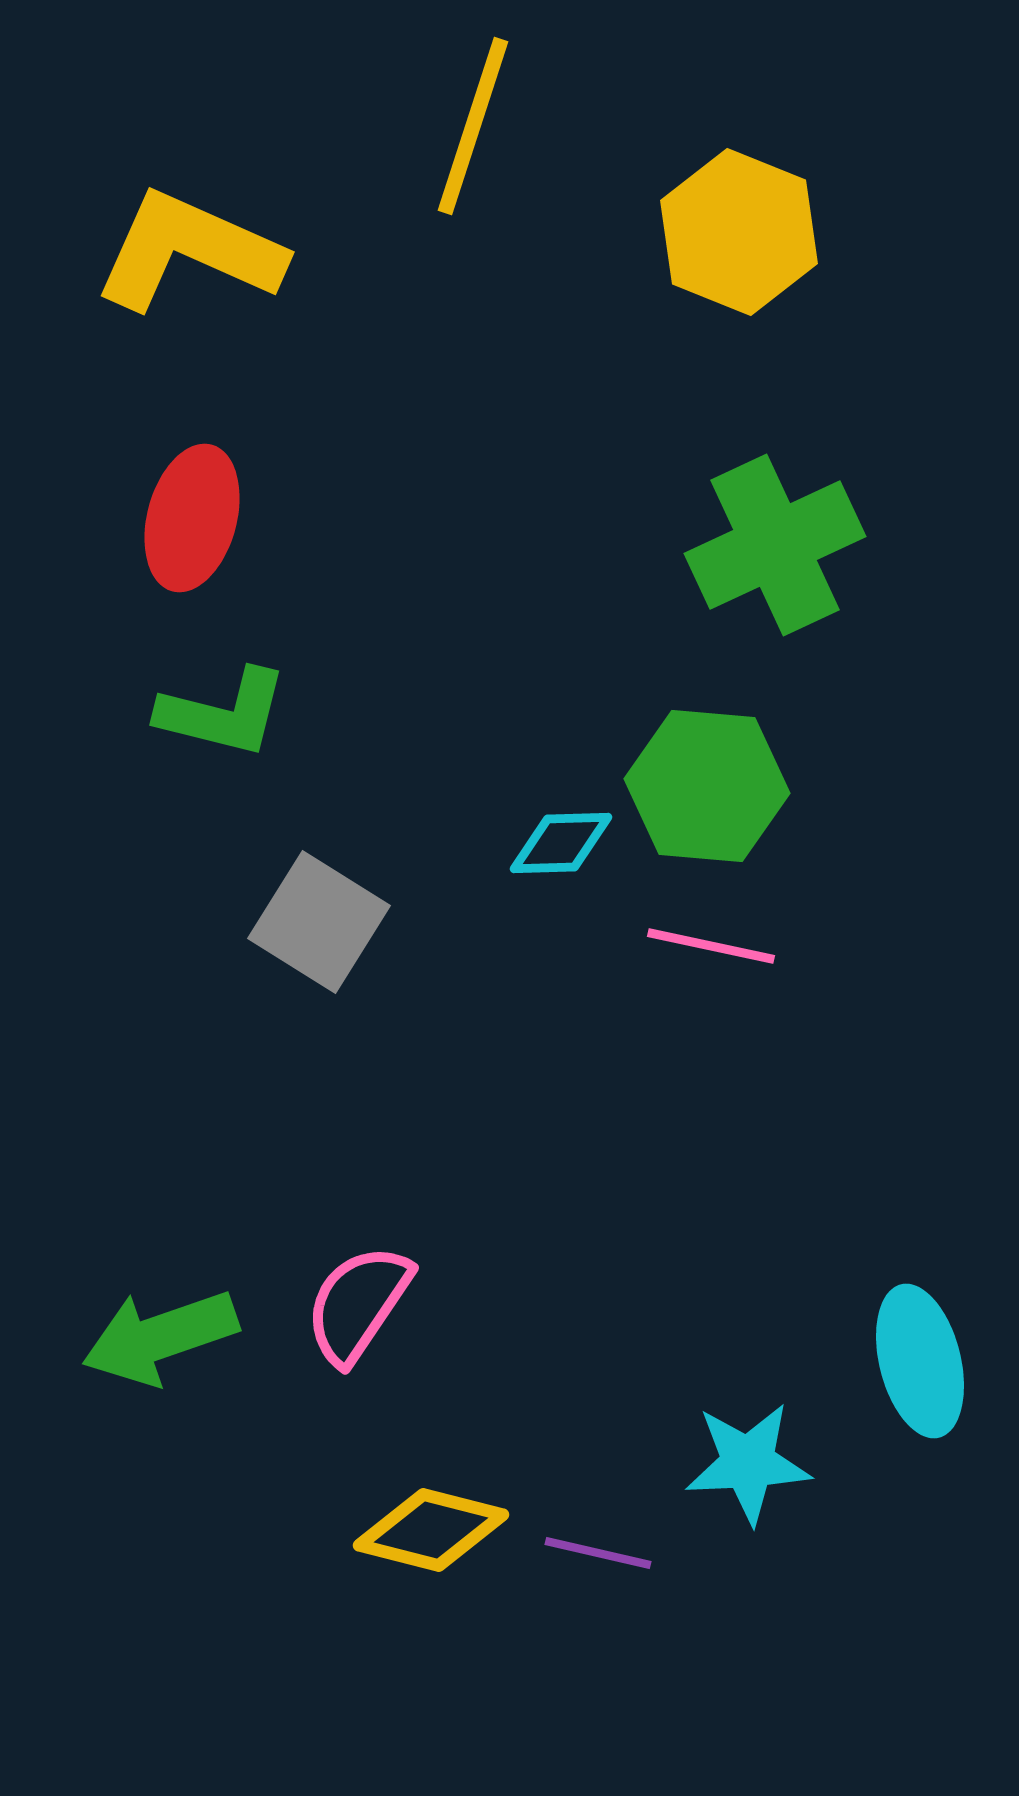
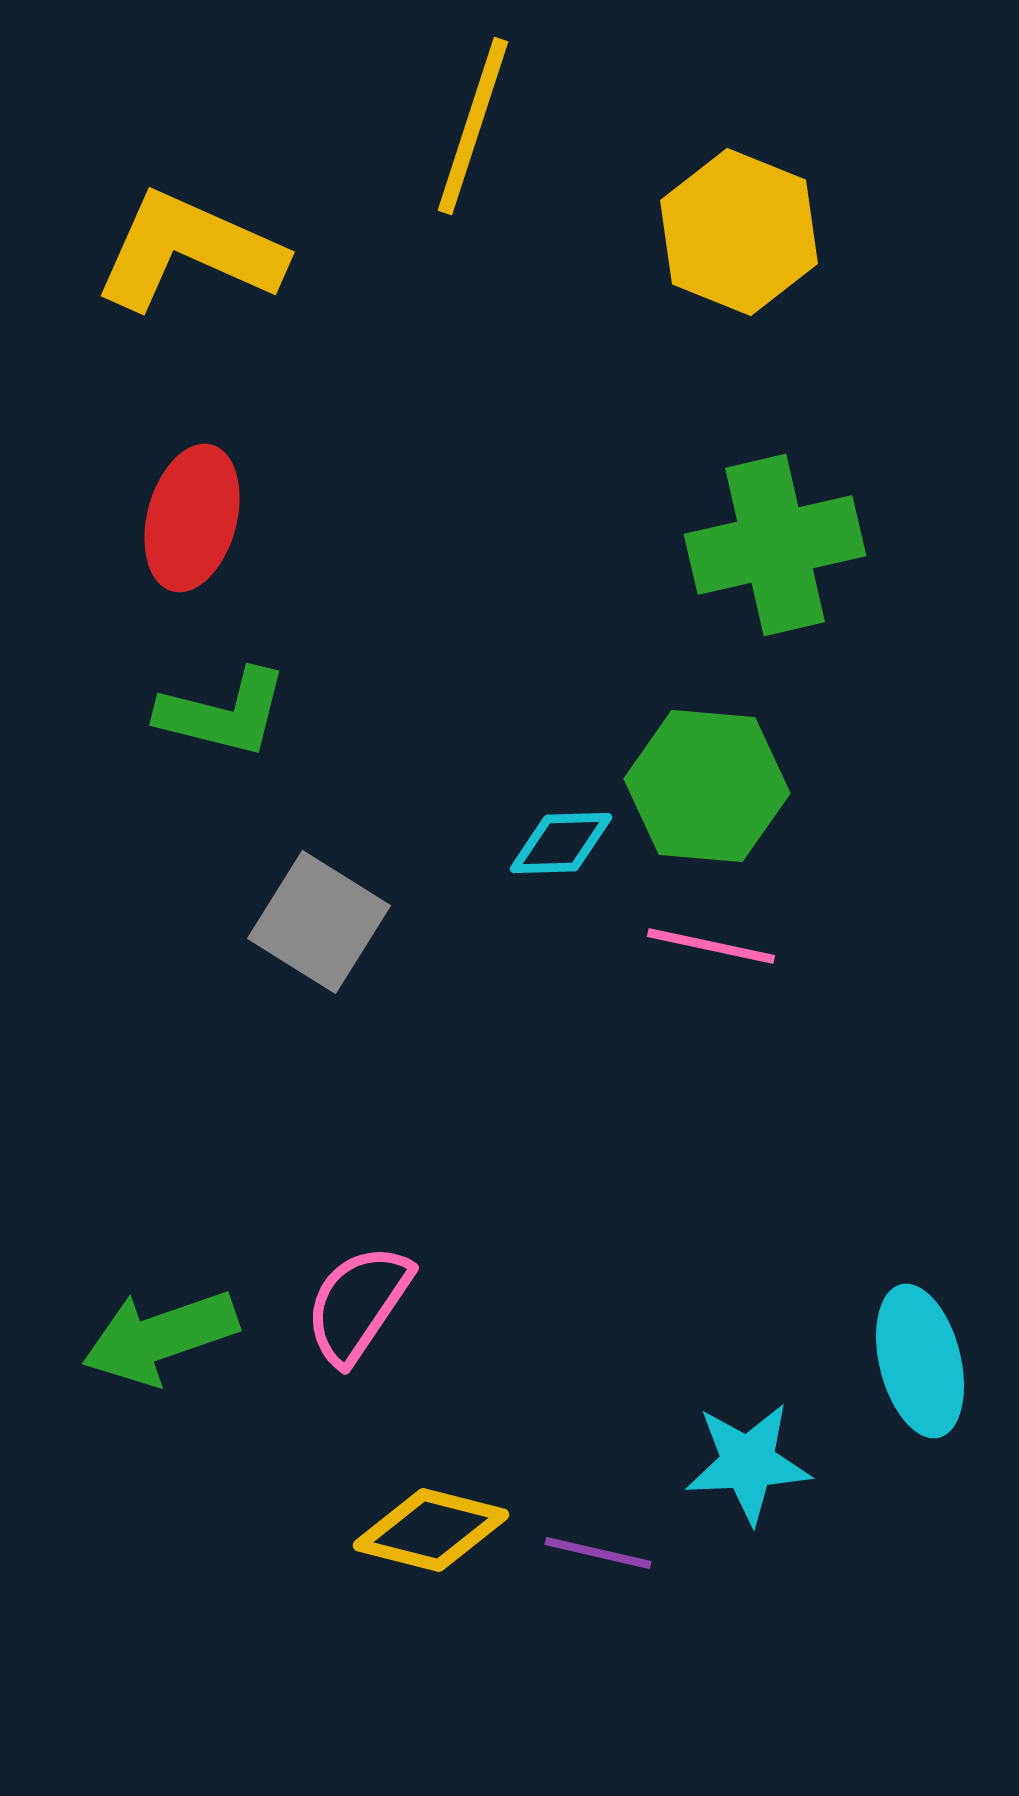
green cross: rotated 12 degrees clockwise
